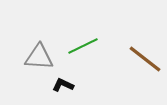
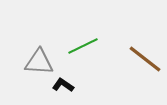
gray triangle: moved 5 px down
black L-shape: rotated 10 degrees clockwise
